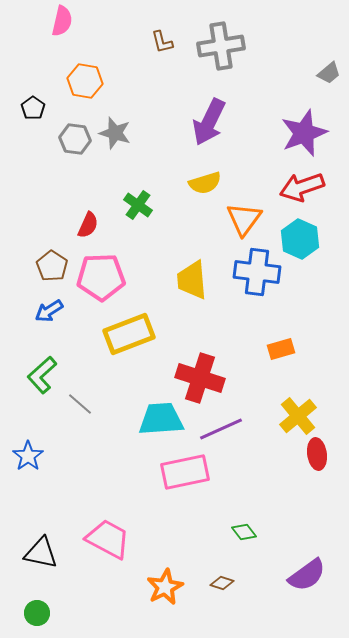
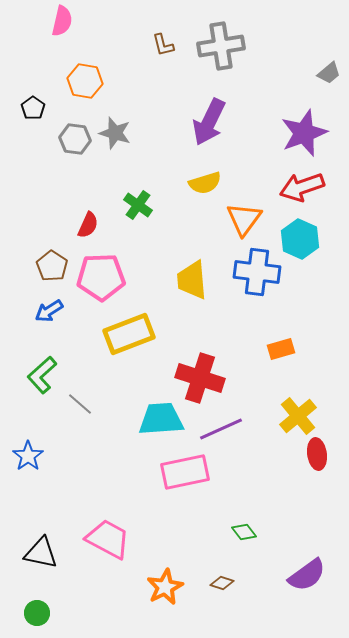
brown L-shape: moved 1 px right, 3 px down
